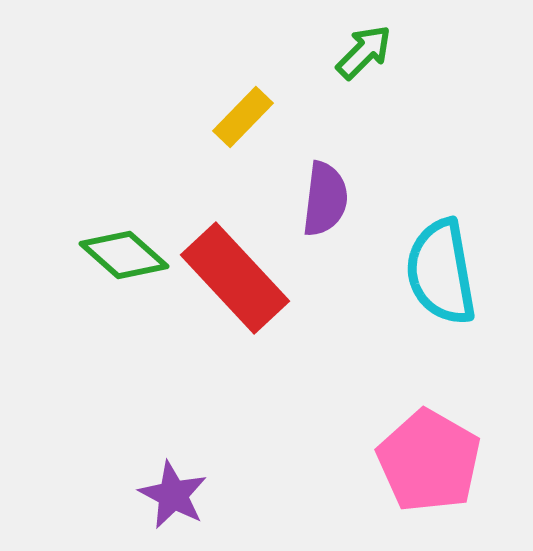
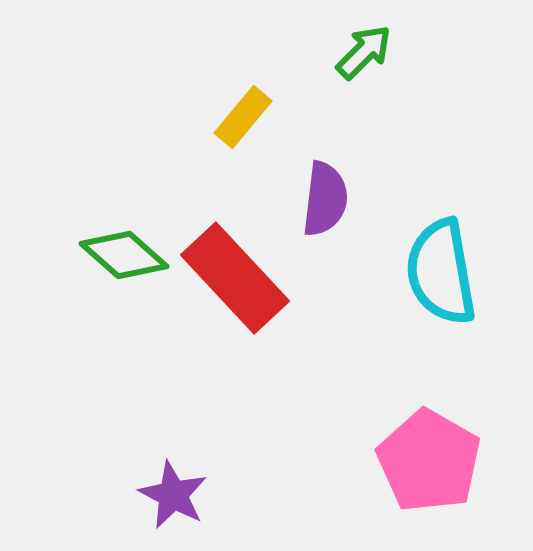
yellow rectangle: rotated 4 degrees counterclockwise
